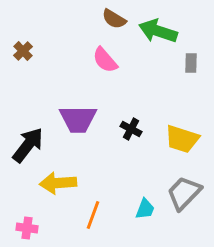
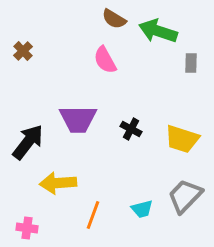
pink semicircle: rotated 12 degrees clockwise
black arrow: moved 3 px up
gray trapezoid: moved 1 px right, 3 px down
cyan trapezoid: moved 3 px left; rotated 55 degrees clockwise
